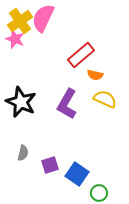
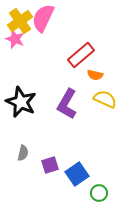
blue square: rotated 20 degrees clockwise
